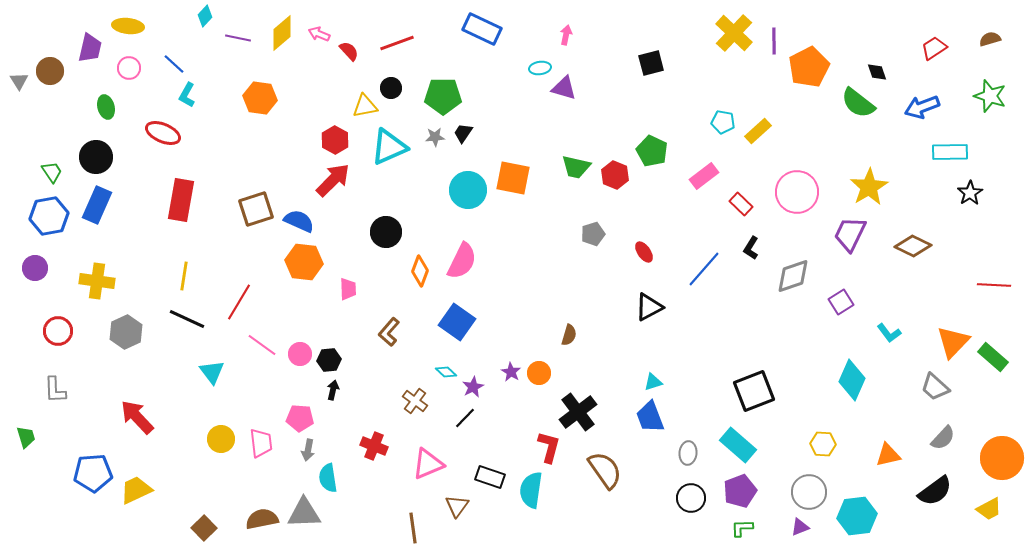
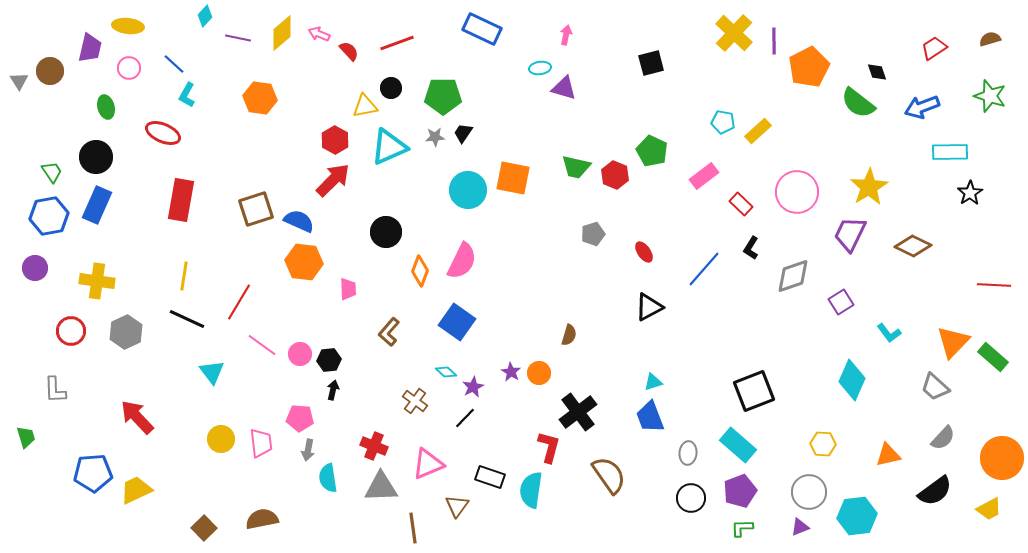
red circle at (58, 331): moved 13 px right
brown semicircle at (605, 470): moved 4 px right, 5 px down
gray triangle at (304, 513): moved 77 px right, 26 px up
